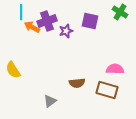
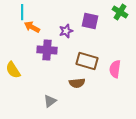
cyan line: moved 1 px right
purple cross: moved 29 px down; rotated 24 degrees clockwise
pink semicircle: rotated 84 degrees counterclockwise
brown rectangle: moved 20 px left, 29 px up
